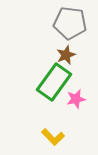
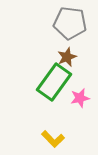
brown star: moved 1 px right, 2 px down
pink star: moved 4 px right, 1 px up
yellow L-shape: moved 2 px down
